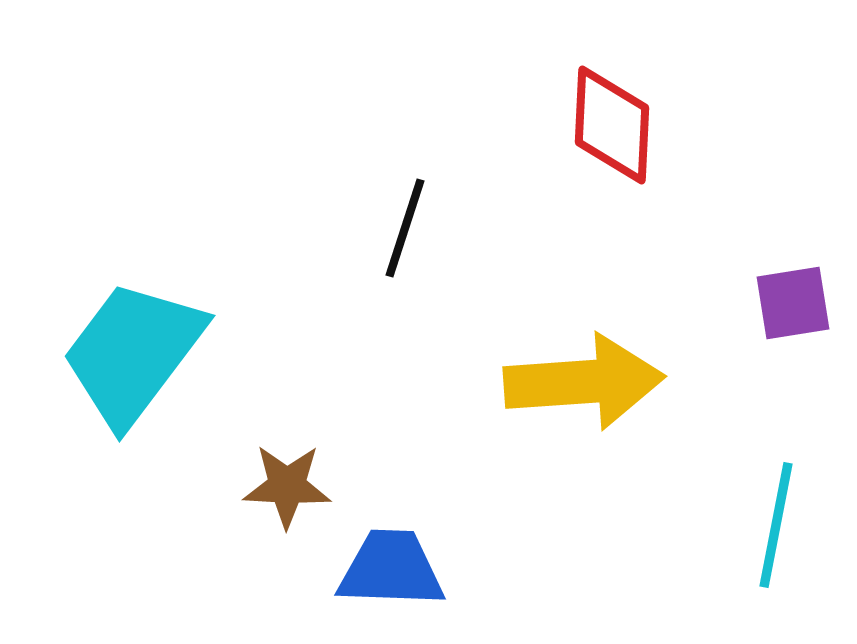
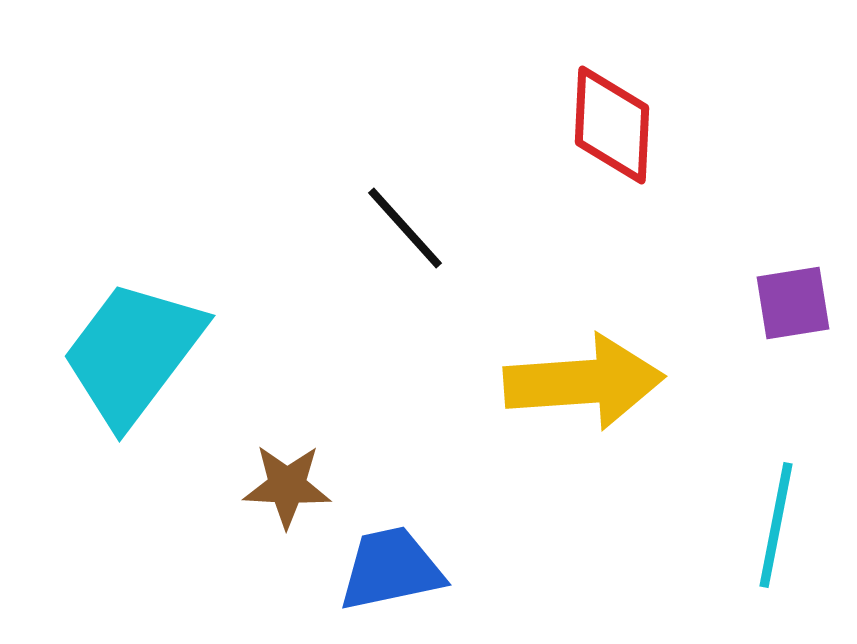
black line: rotated 60 degrees counterclockwise
blue trapezoid: rotated 14 degrees counterclockwise
